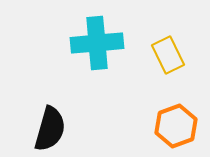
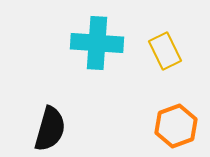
cyan cross: rotated 9 degrees clockwise
yellow rectangle: moved 3 px left, 4 px up
